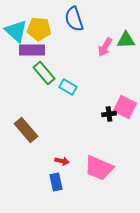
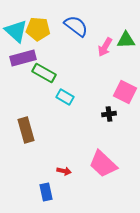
blue semicircle: moved 2 px right, 7 px down; rotated 145 degrees clockwise
yellow pentagon: moved 1 px left
purple rectangle: moved 9 px left, 8 px down; rotated 15 degrees counterclockwise
green rectangle: rotated 20 degrees counterclockwise
cyan rectangle: moved 3 px left, 10 px down
pink square: moved 15 px up
brown rectangle: rotated 25 degrees clockwise
red arrow: moved 2 px right, 10 px down
pink trapezoid: moved 4 px right, 4 px up; rotated 20 degrees clockwise
blue rectangle: moved 10 px left, 10 px down
